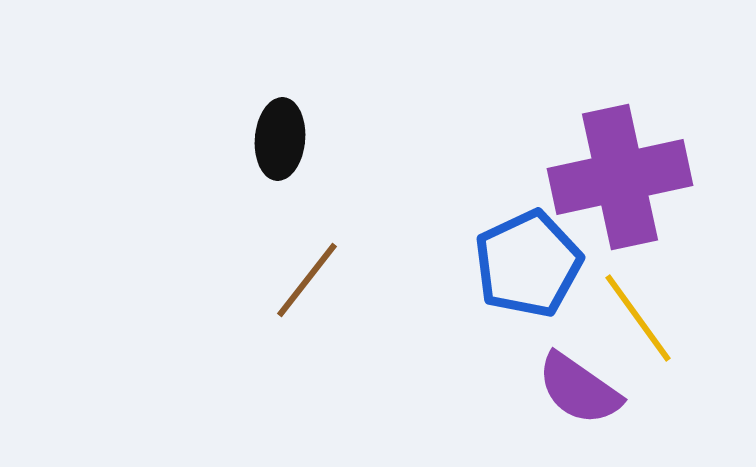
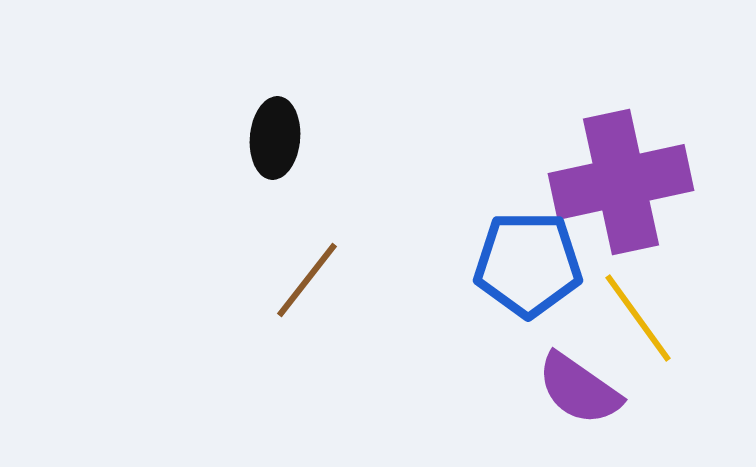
black ellipse: moved 5 px left, 1 px up
purple cross: moved 1 px right, 5 px down
blue pentagon: rotated 25 degrees clockwise
